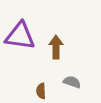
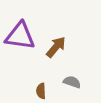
brown arrow: rotated 40 degrees clockwise
